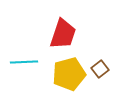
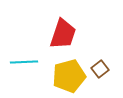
yellow pentagon: moved 2 px down
